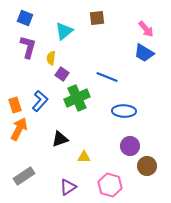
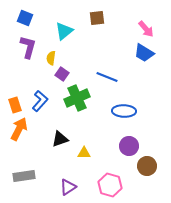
purple circle: moved 1 px left
yellow triangle: moved 4 px up
gray rectangle: rotated 25 degrees clockwise
